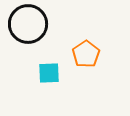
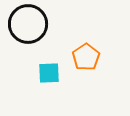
orange pentagon: moved 3 px down
